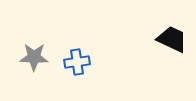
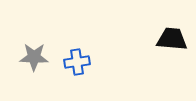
black trapezoid: rotated 20 degrees counterclockwise
